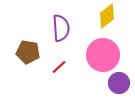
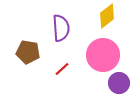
red line: moved 3 px right, 2 px down
